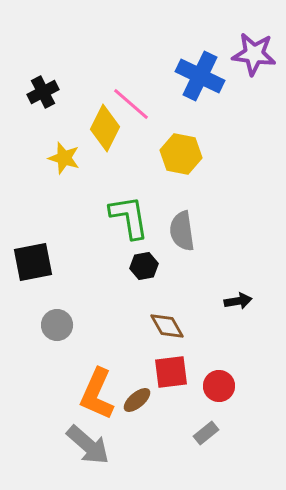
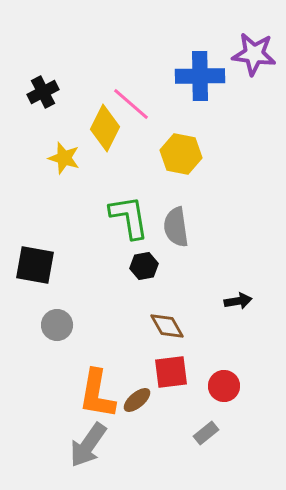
blue cross: rotated 27 degrees counterclockwise
gray semicircle: moved 6 px left, 4 px up
black square: moved 2 px right, 3 px down; rotated 21 degrees clockwise
red circle: moved 5 px right
orange L-shape: rotated 14 degrees counterclockwise
gray arrow: rotated 84 degrees clockwise
